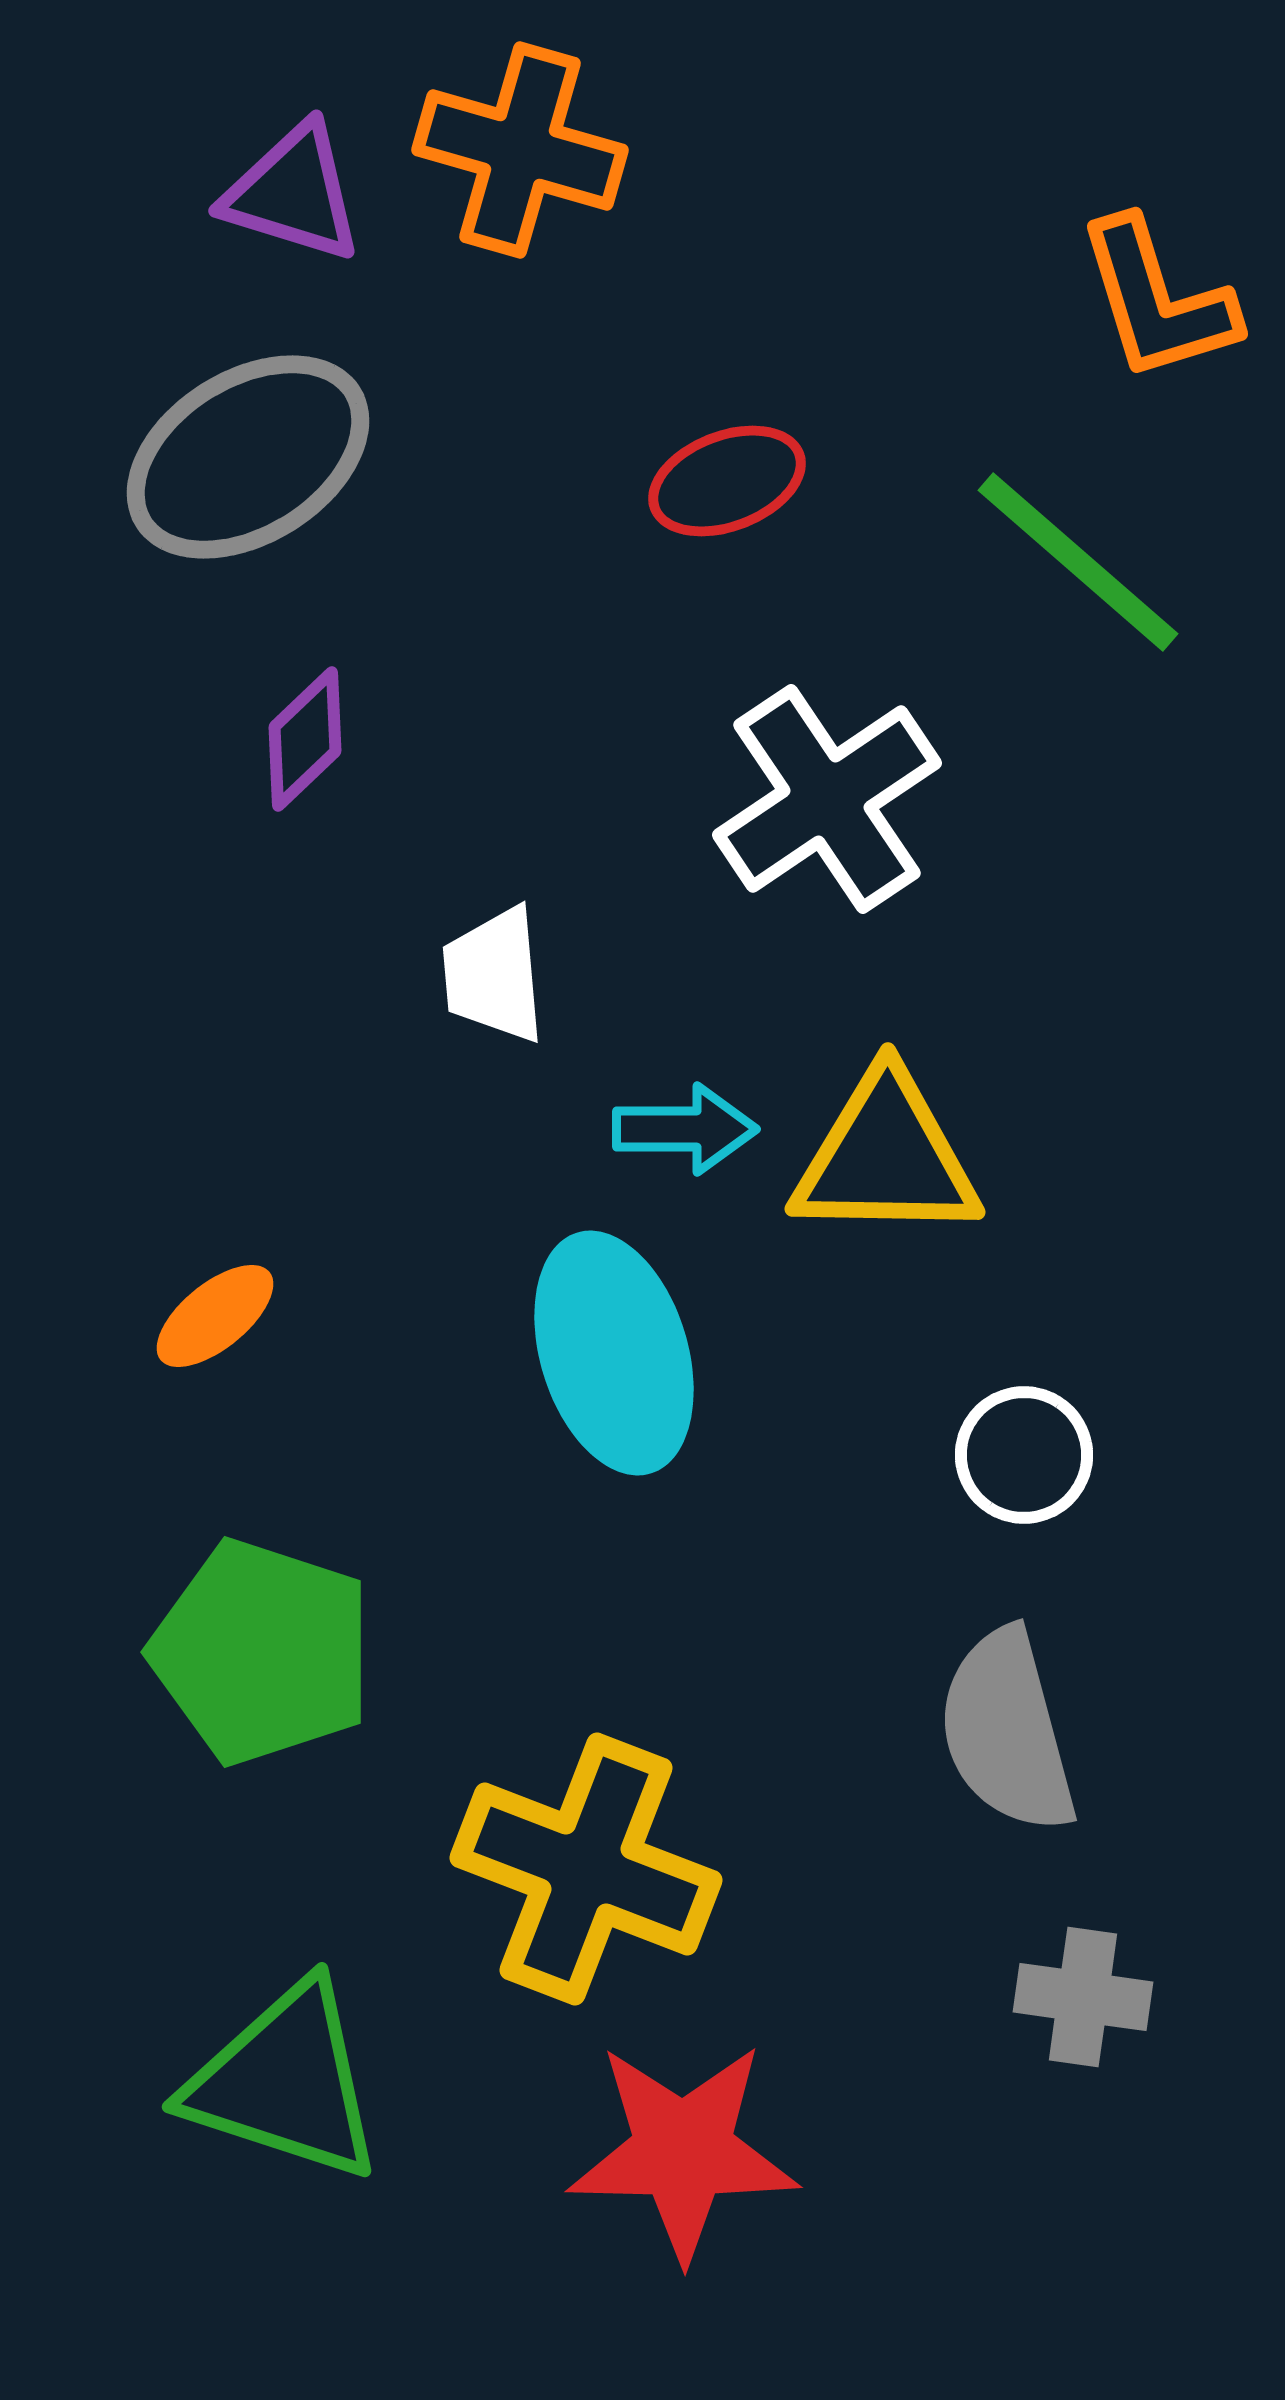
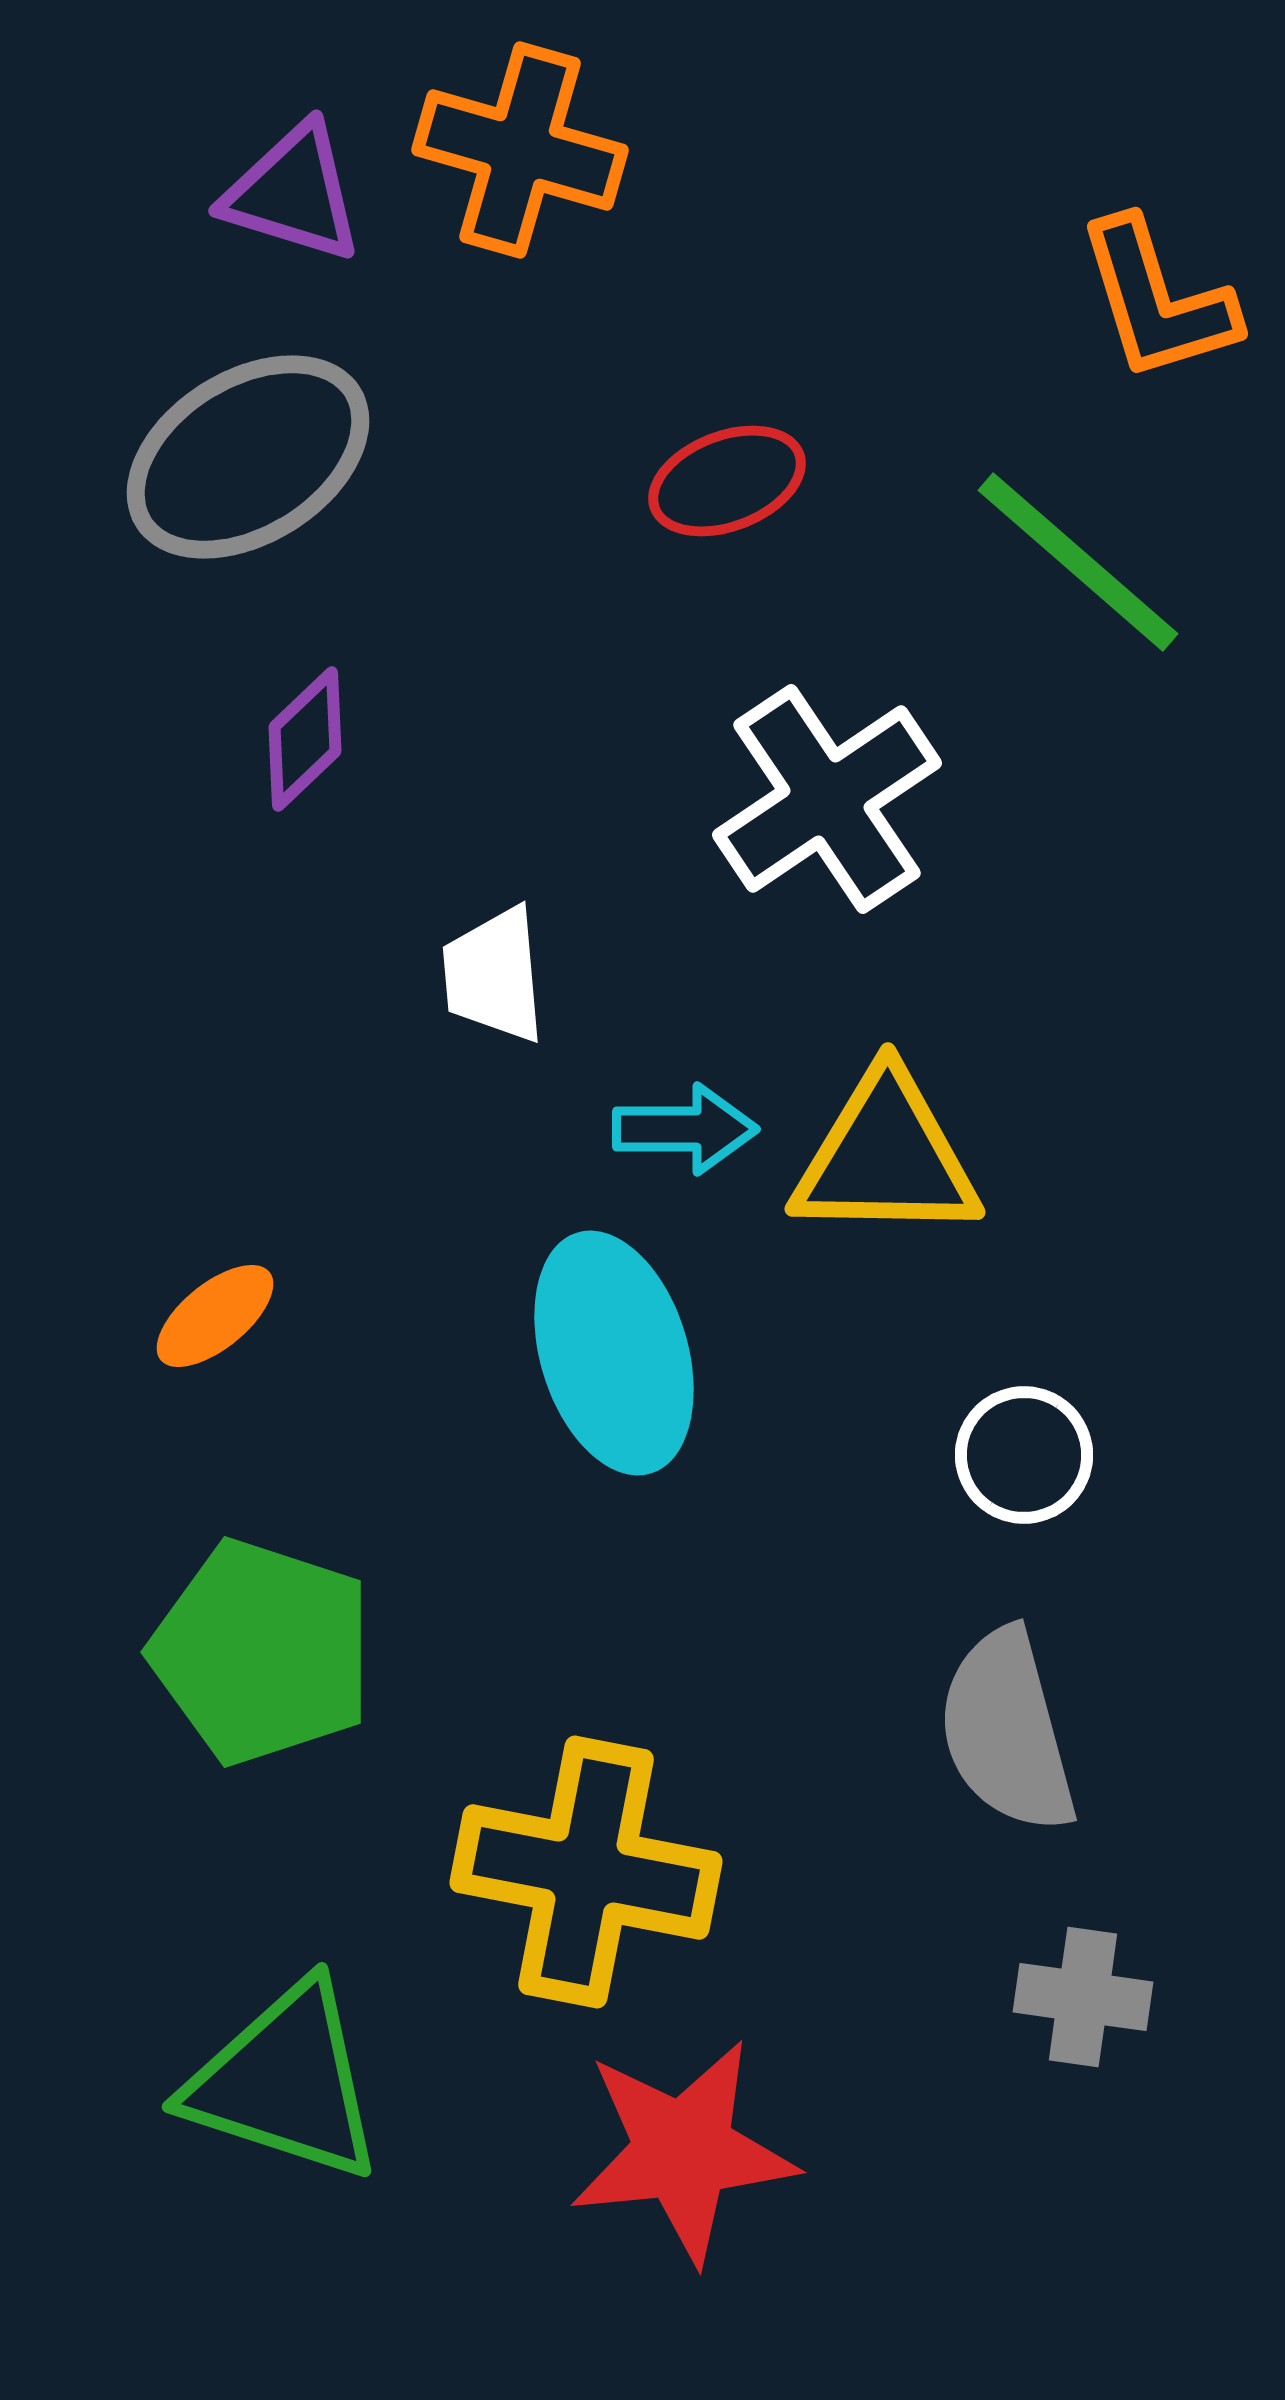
yellow cross: moved 3 px down; rotated 10 degrees counterclockwise
red star: rotated 7 degrees counterclockwise
